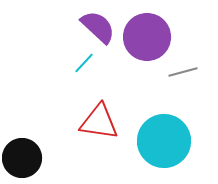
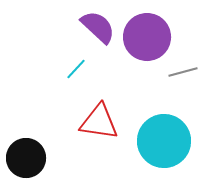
cyan line: moved 8 px left, 6 px down
black circle: moved 4 px right
